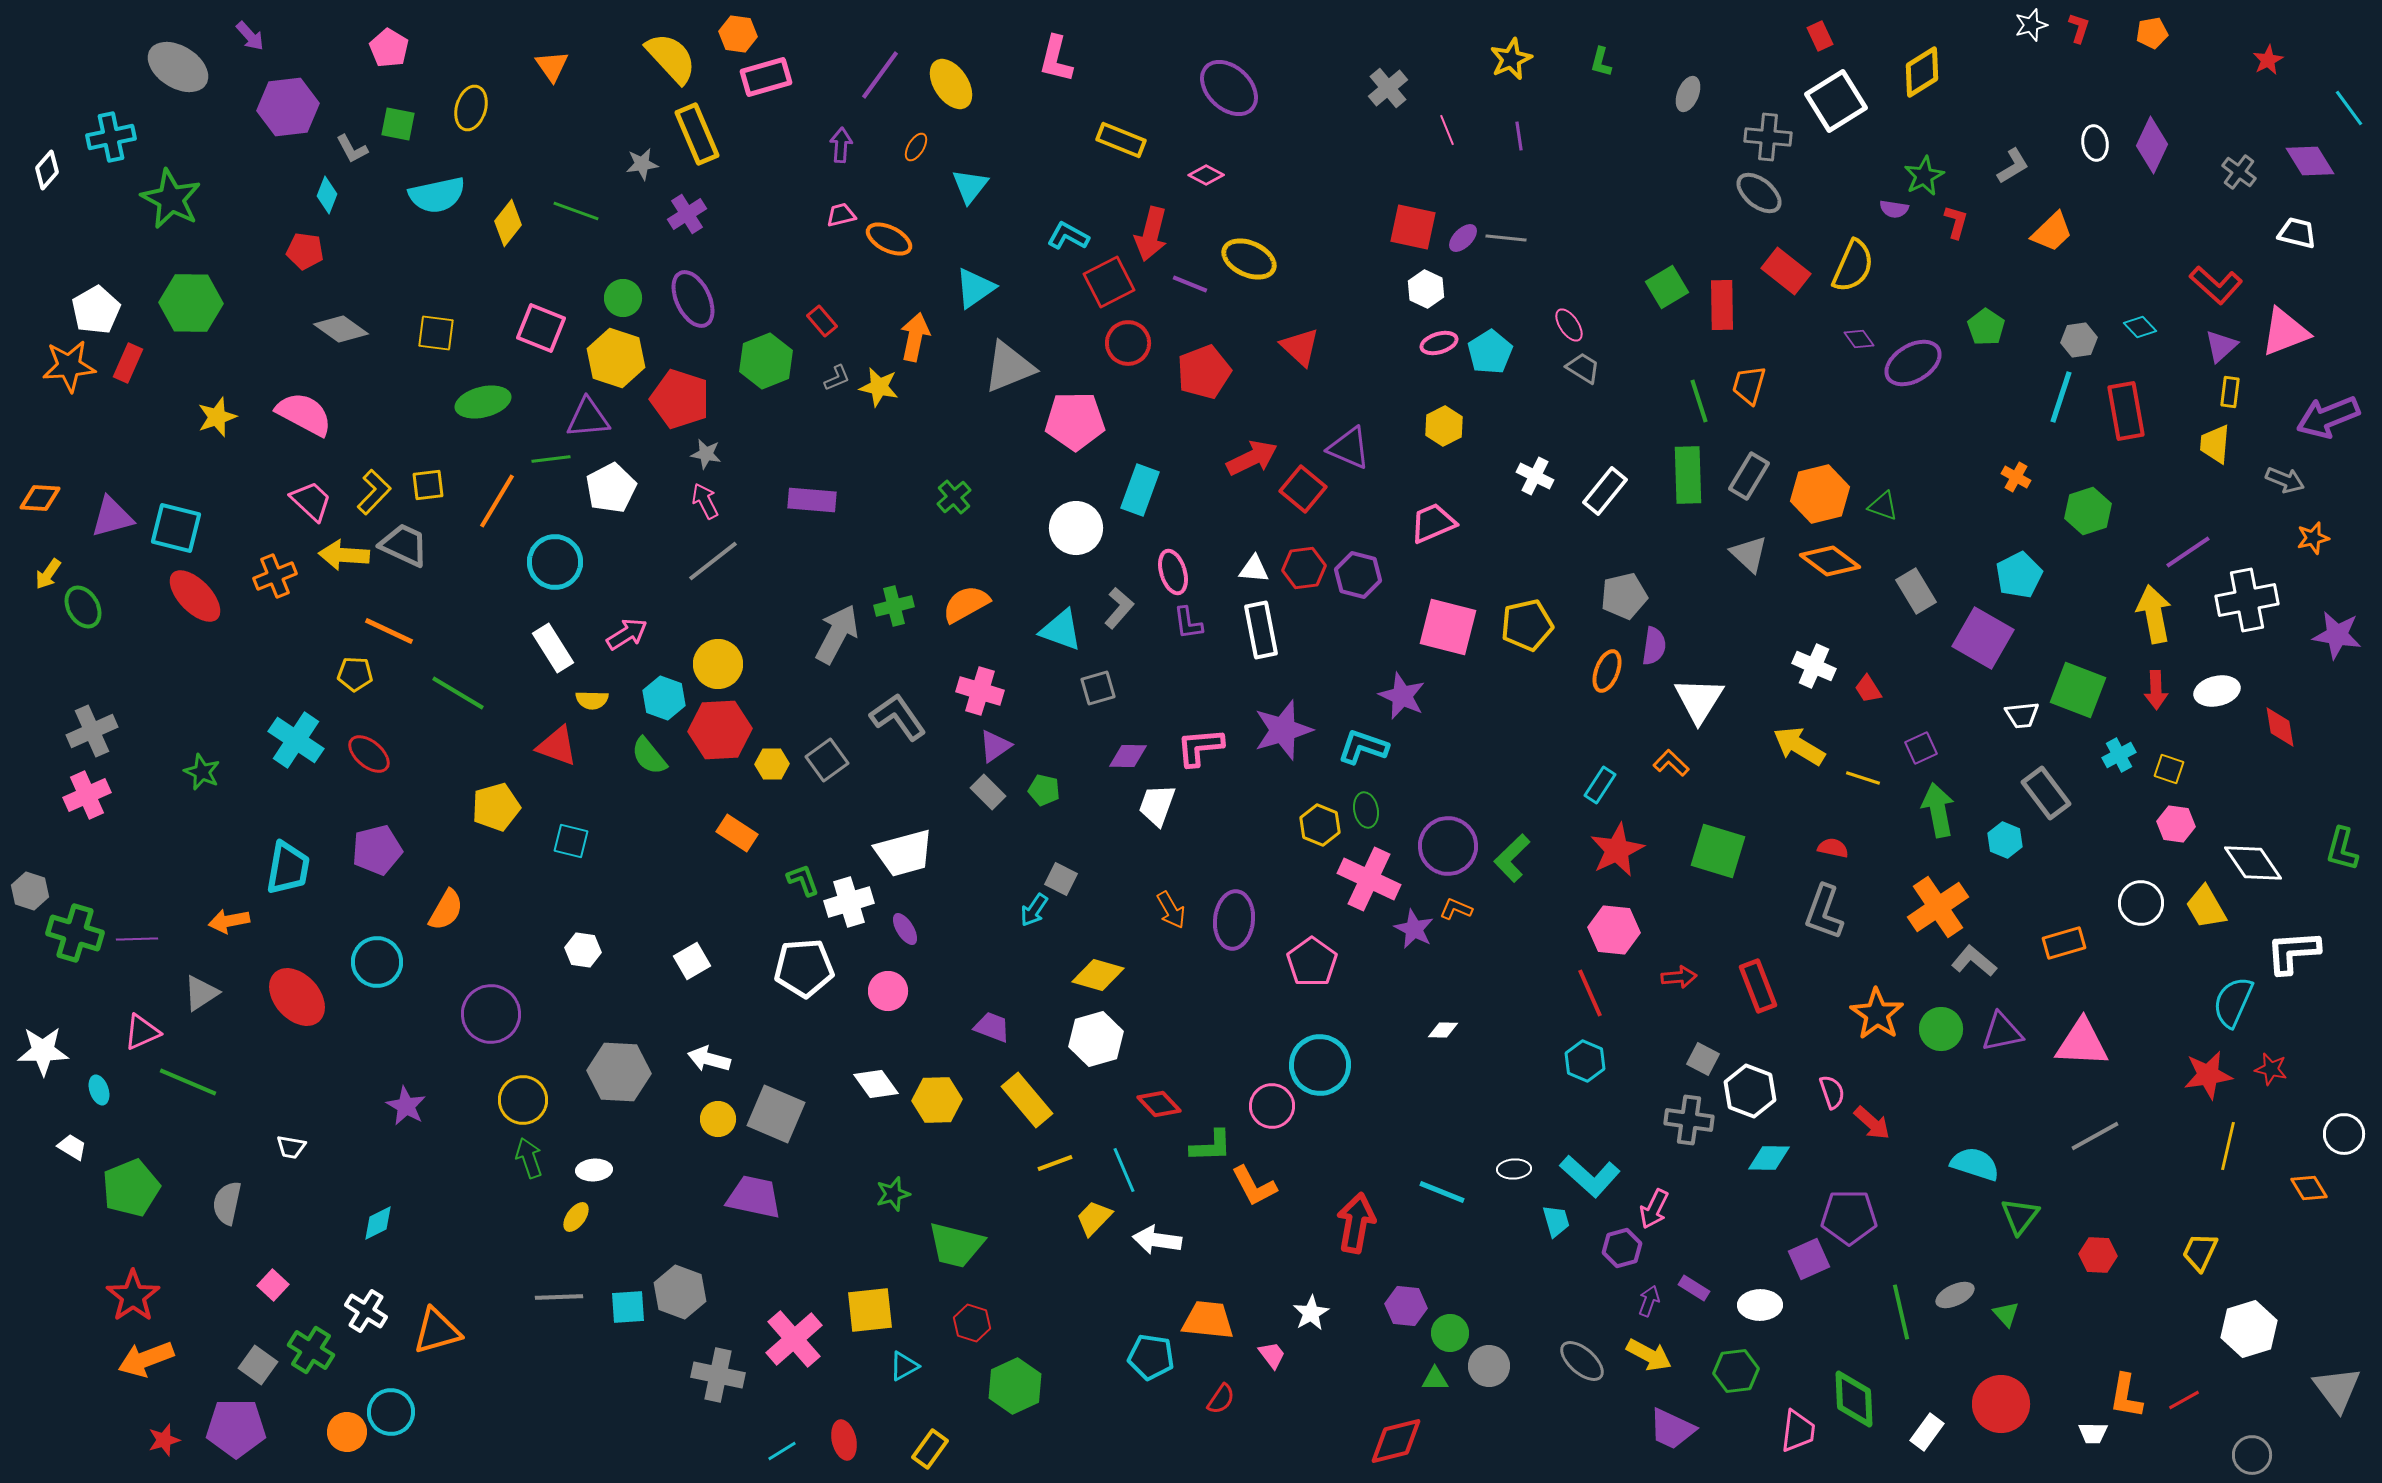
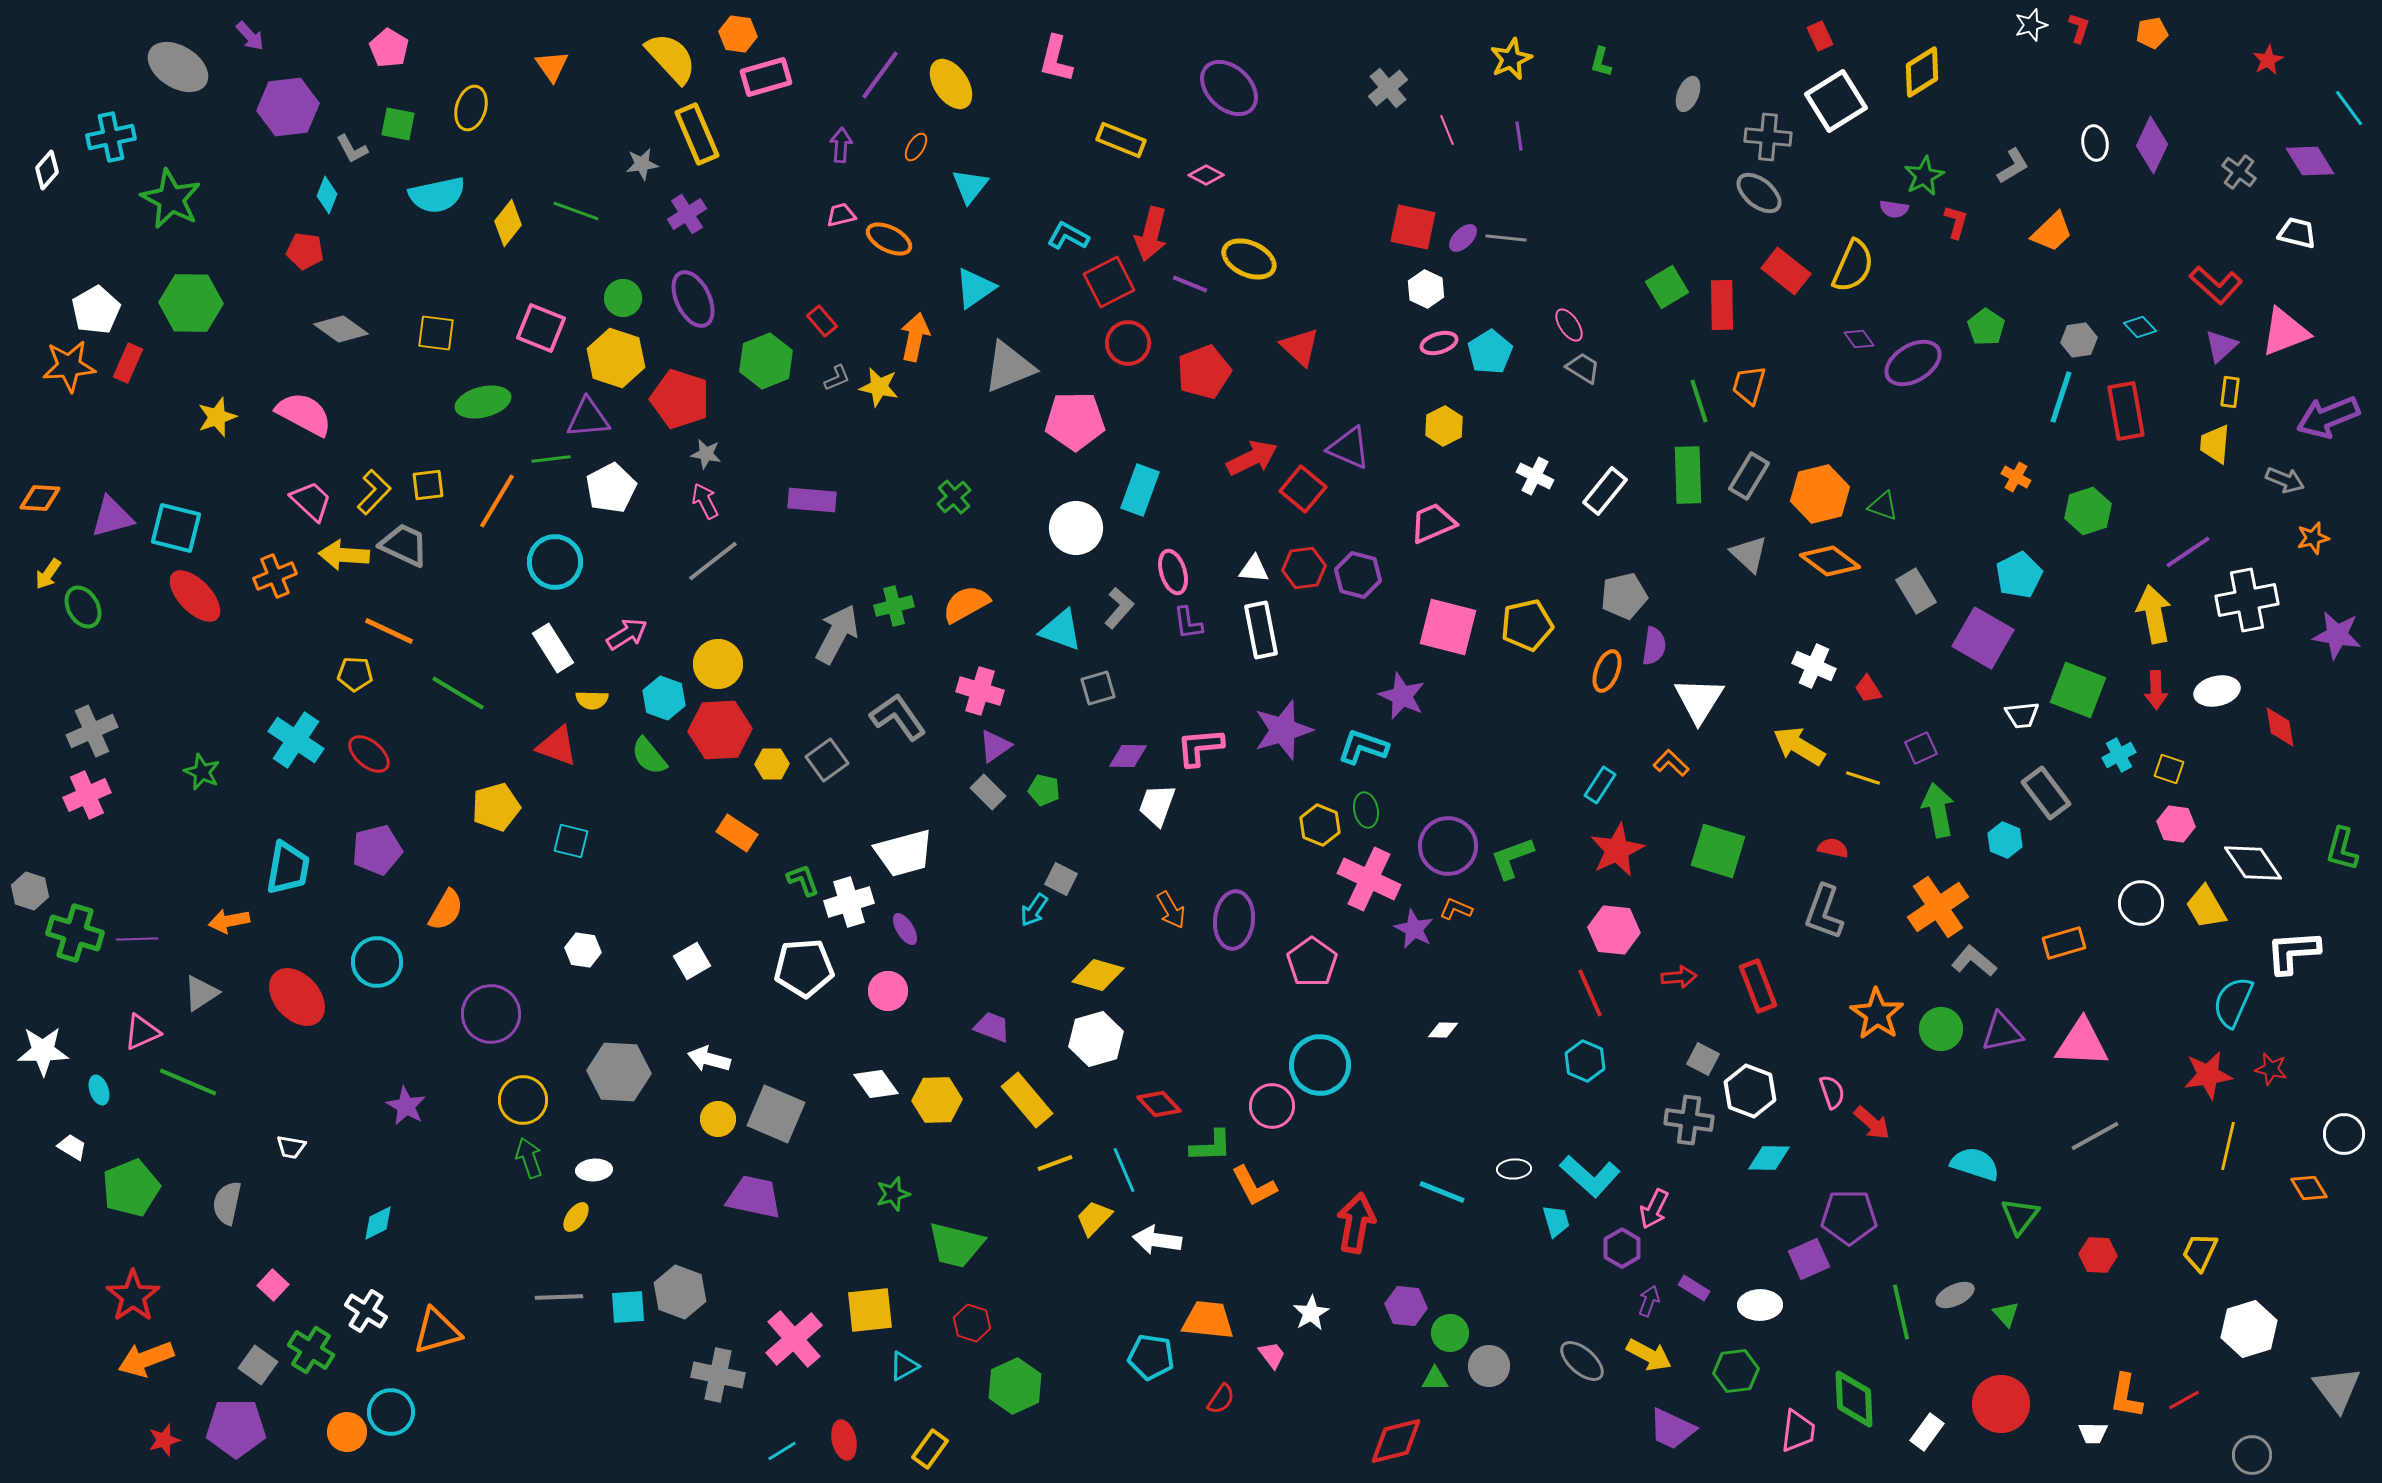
green L-shape at (1512, 858): rotated 24 degrees clockwise
purple hexagon at (1622, 1248): rotated 15 degrees counterclockwise
